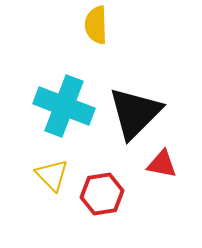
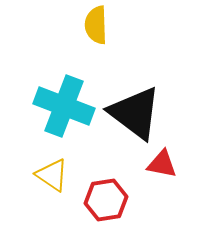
black triangle: rotated 38 degrees counterclockwise
yellow triangle: rotated 12 degrees counterclockwise
red hexagon: moved 4 px right, 6 px down
